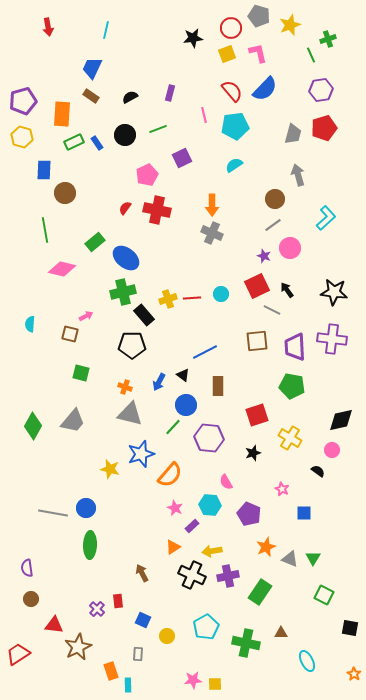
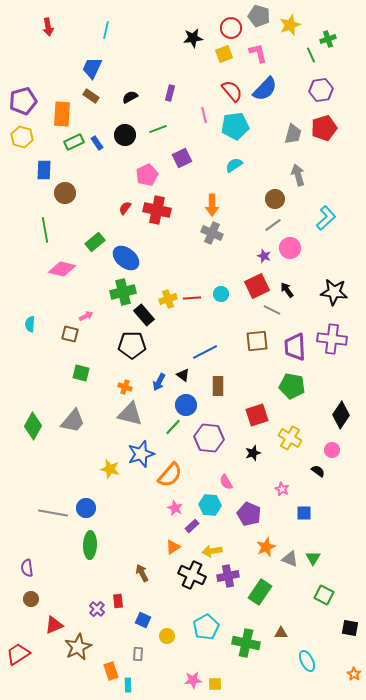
yellow square at (227, 54): moved 3 px left
black diamond at (341, 420): moved 5 px up; rotated 44 degrees counterclockwise
red triangle at (54, 625): rotated 30 degrees counterclockwise
